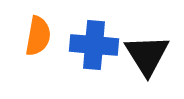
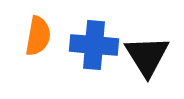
black triangle: moved 1 px down
